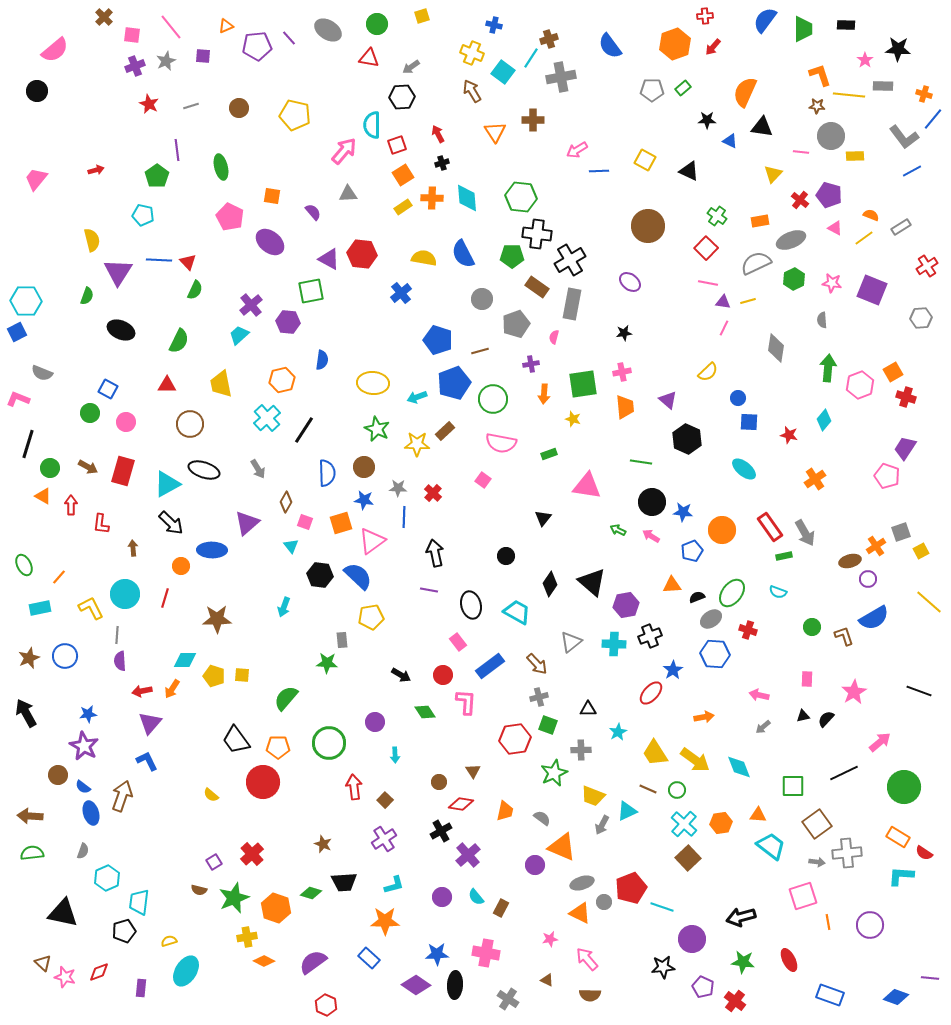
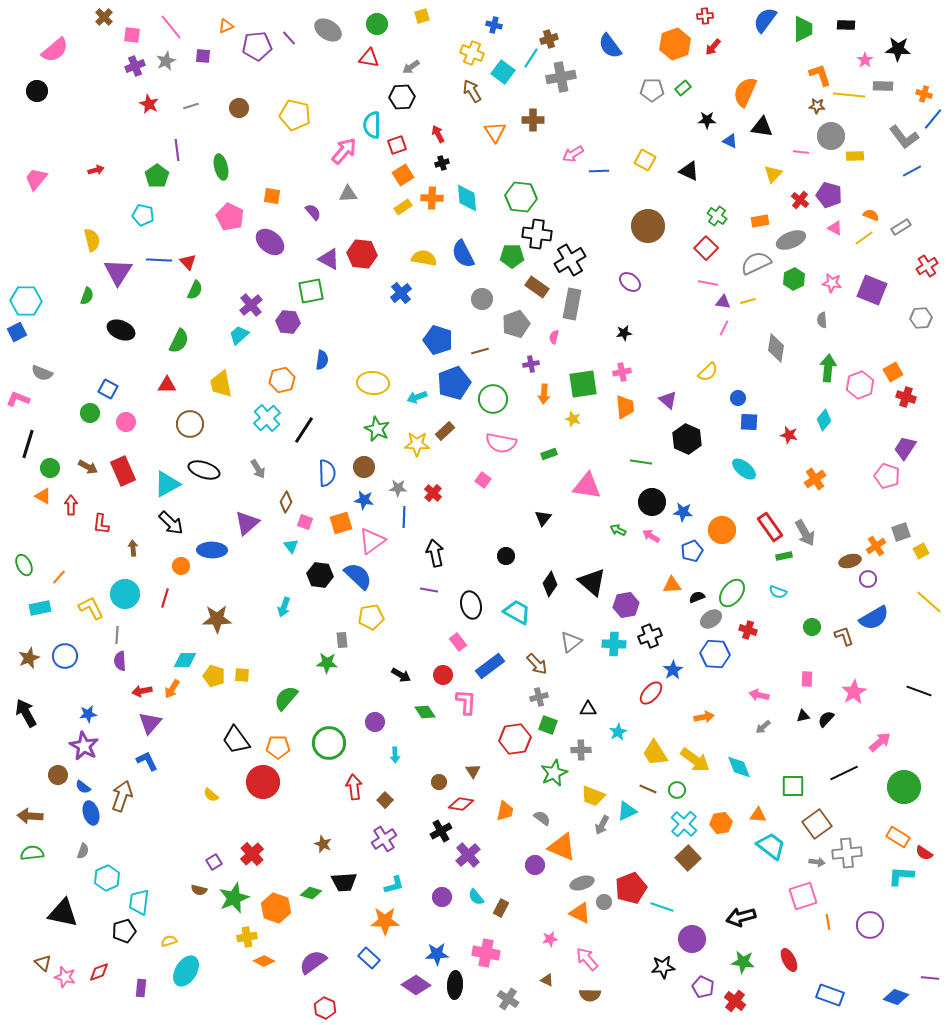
pink arrow at (577, 150): moved 4 px left, 4 px down
red rectangle at (123, 471): rotated 40 degrees counterclockwise
red hexagon at (326, 1005): moved 1 px left, 3 px down
